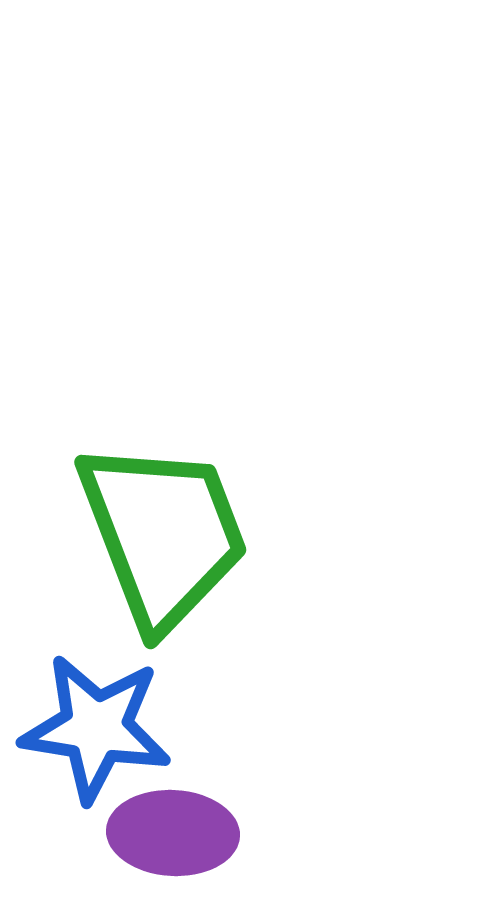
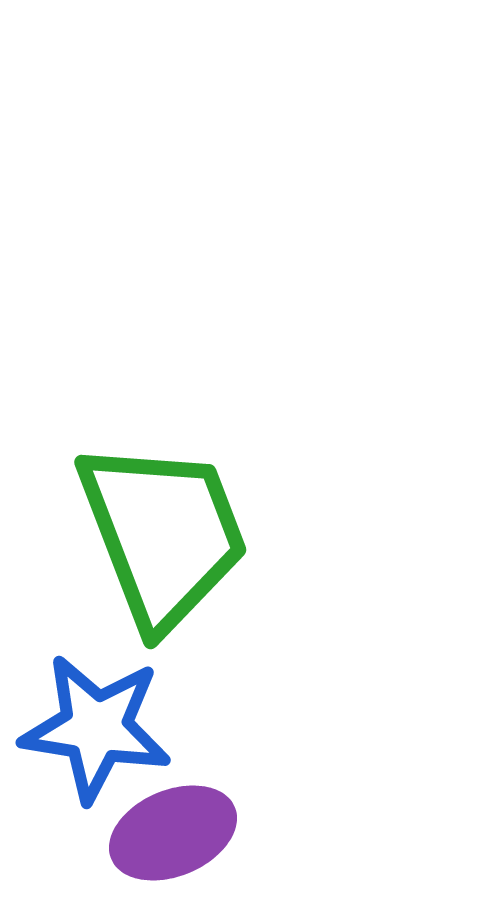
purple ellipse: rotated 26 degrees counterclockwise
